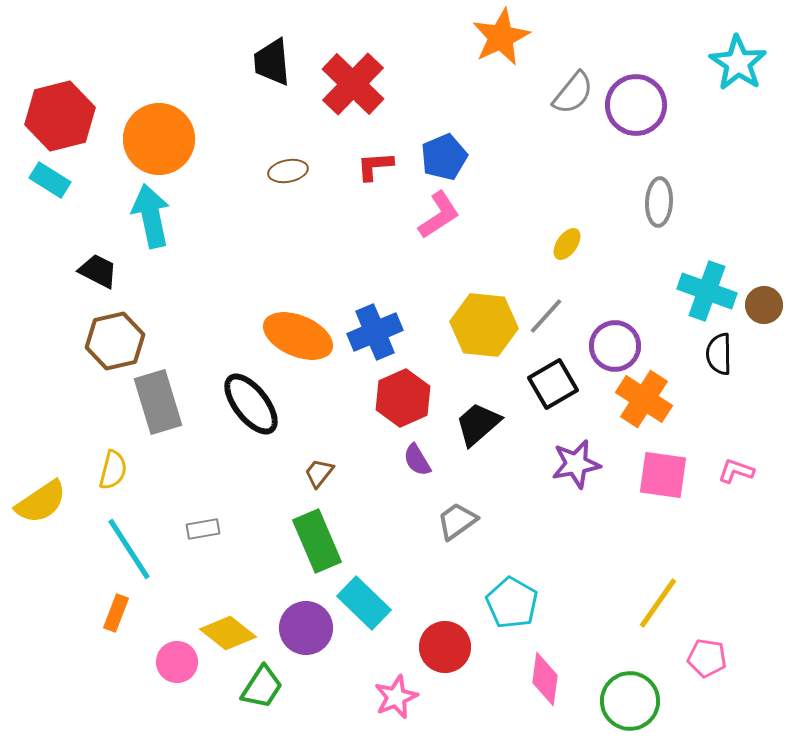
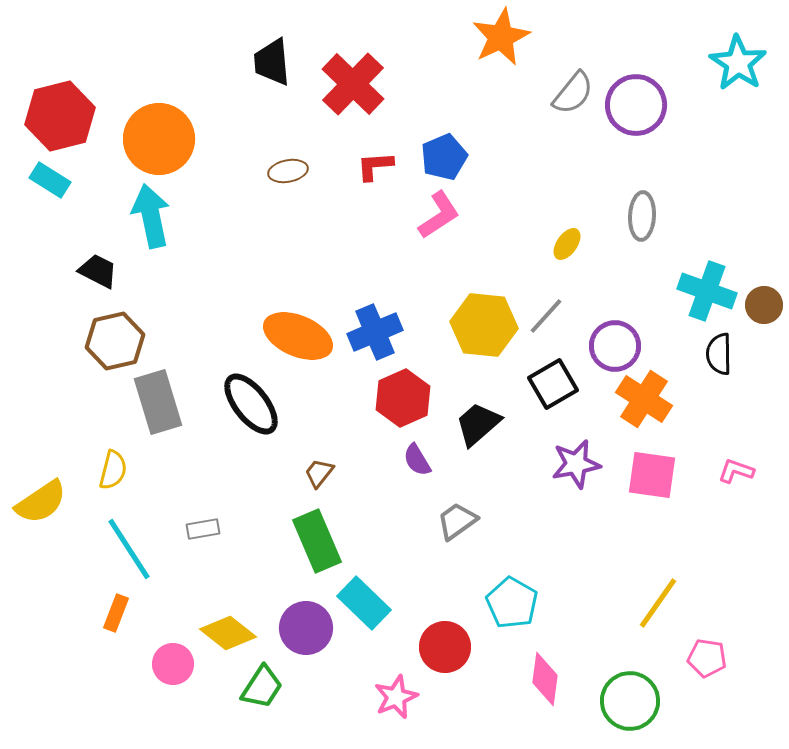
gray ellipse at (659, 202): moved 17 px left, 14 px down
pink square at (663, 475): moved 11 px left
pink circle at (177, 662): moved 4 px left, 2 px down
